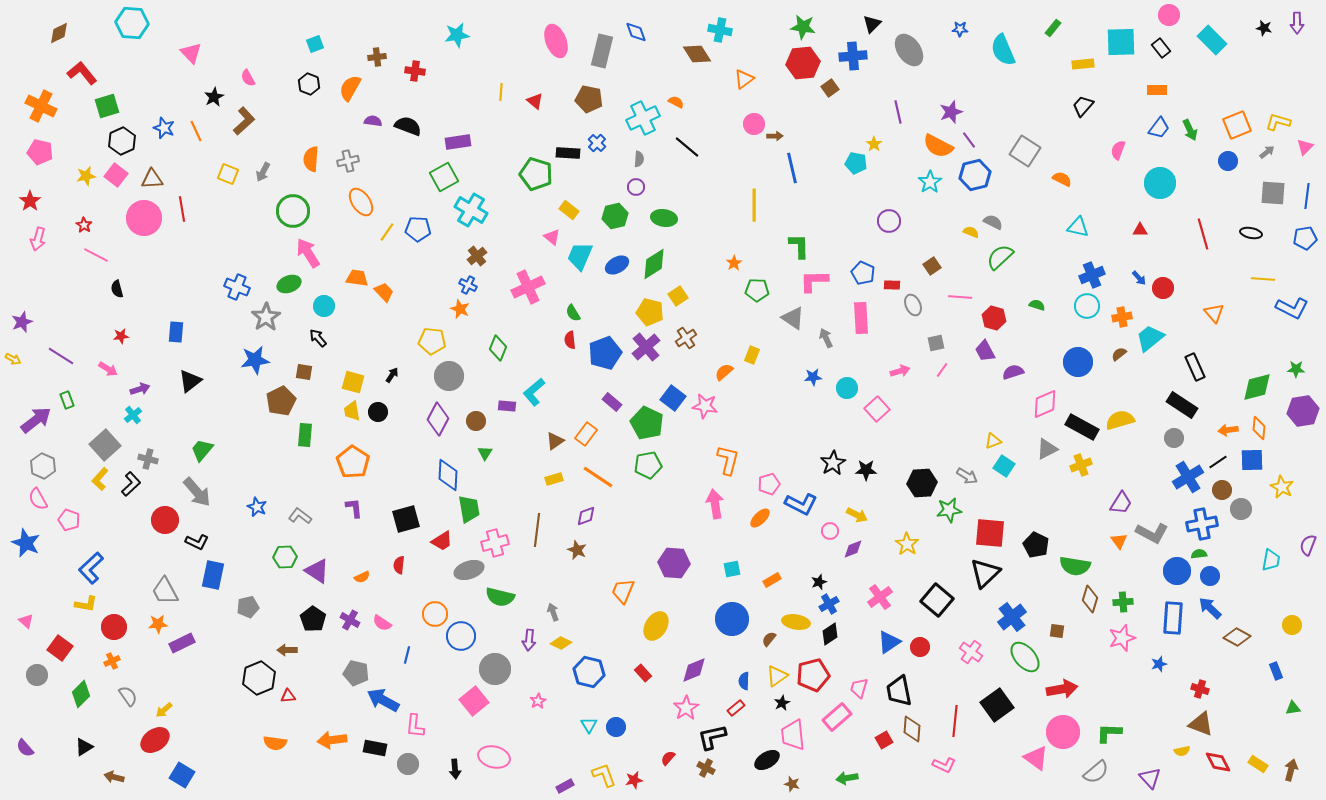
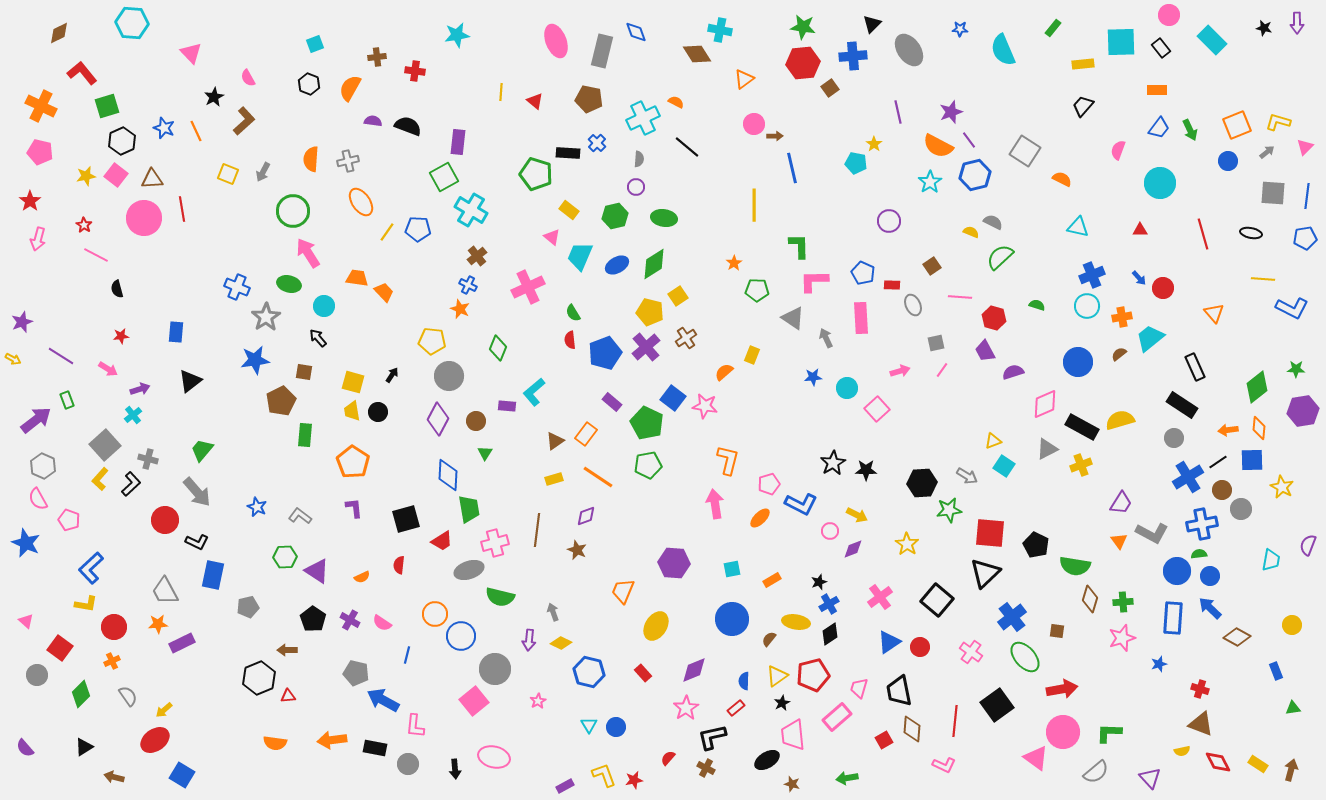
purple rectangle at (458, 142): rotated 75 degrees counterclockwise
green ellipse at (289, 284): rotated 35 degrees clockwise
green diamond at (1257, 387): rotated 24 degrees counterclockwise
